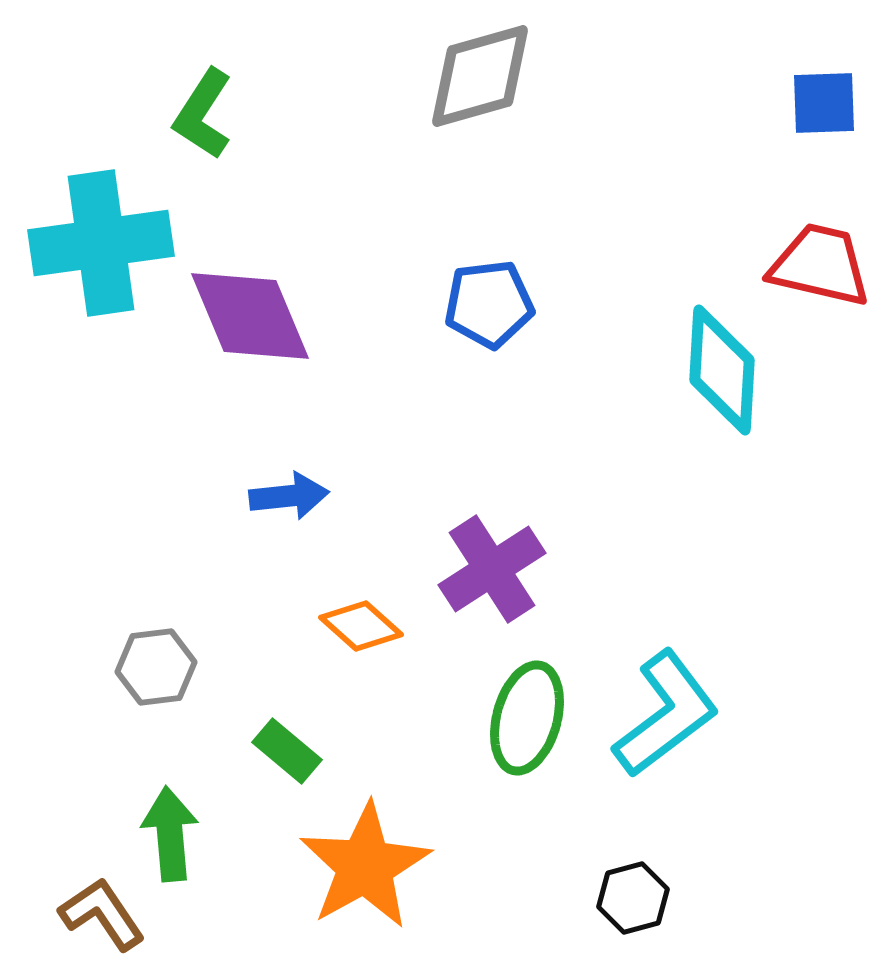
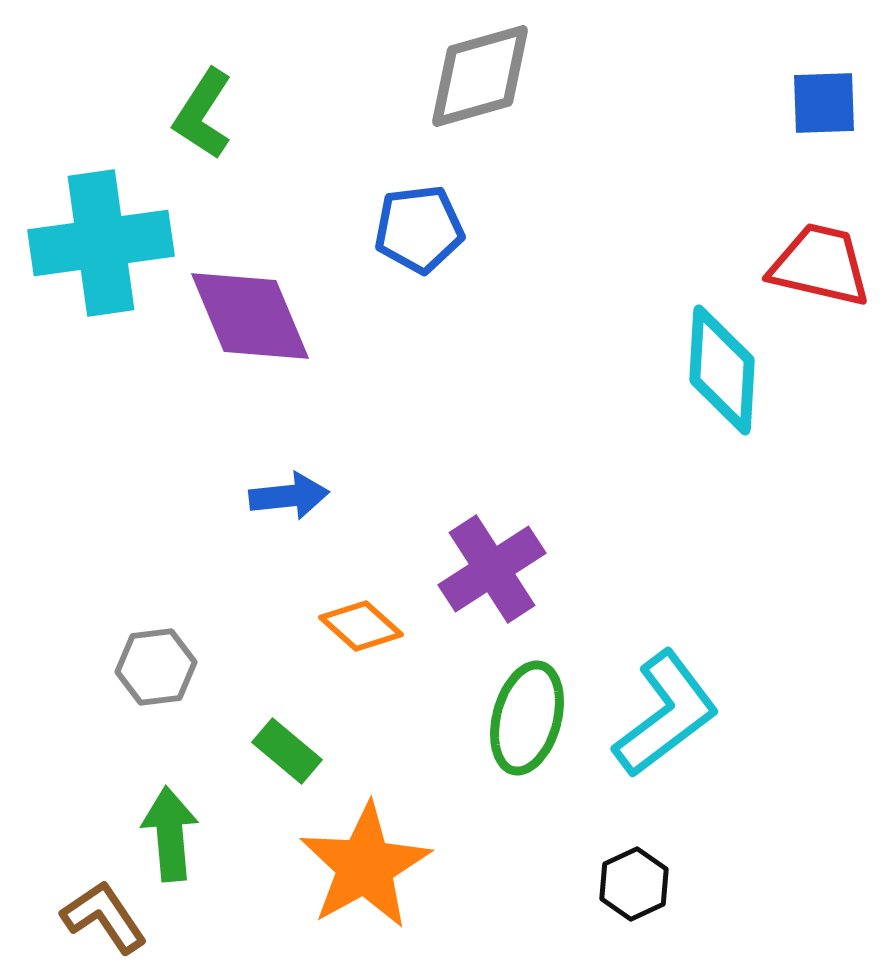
blue pentagon: moved 70 px left, 75 px up
black hexagon: moved 1 px right, 14 px up; rotated 10 degrees counterclockwise
brown L-shape: moved 2 px right, 3 px down
